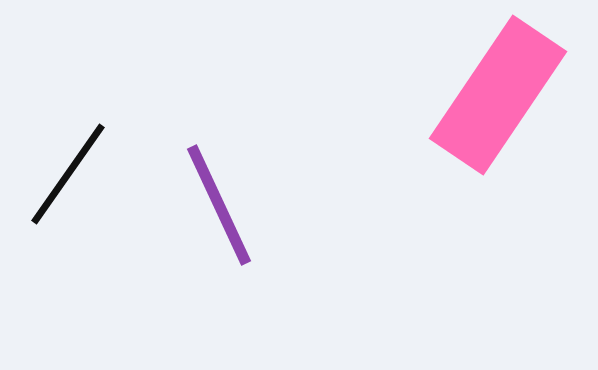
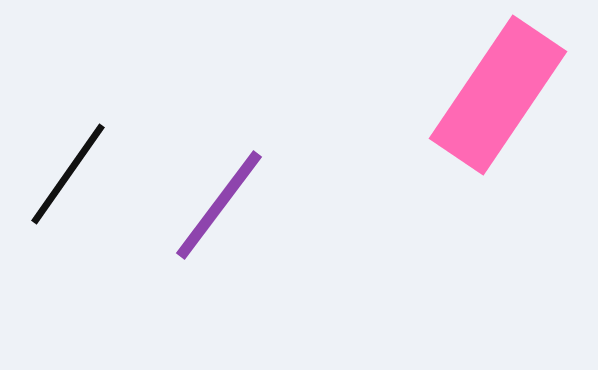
purple line: rotated 62 degrees clockwise
